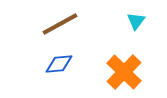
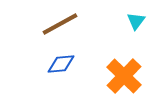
blue diamond: moved 2 px right
orange cross: moved 4 px down
